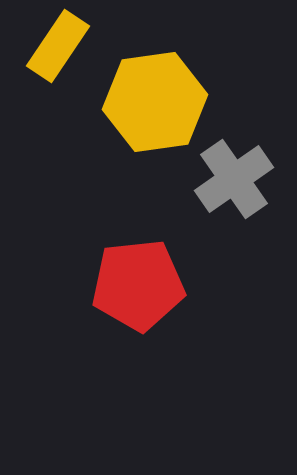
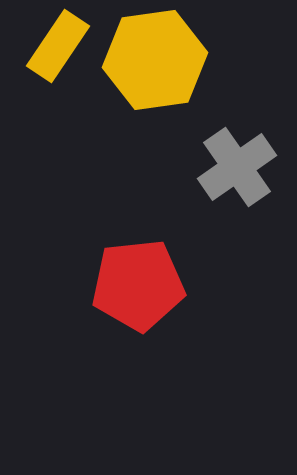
yellow hexagon: moved 42 px up
gray cross: moved 3 px right, 12 px up
